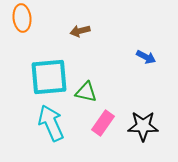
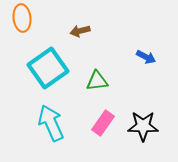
cyan square: moved 1 px left, 9 px up; rotated 30 degrees counterclockwise
green triangle: moved 11 px right, 11 px up; rotated 20 degrees counterclockwise
